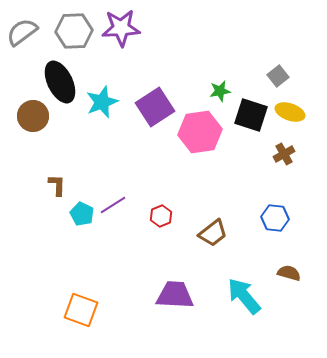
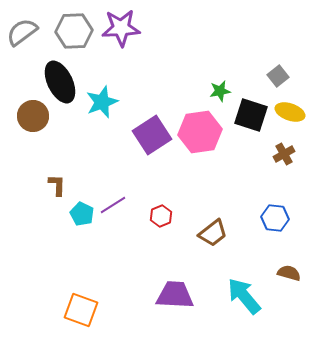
purple square: moved 3 px left, 28 px down
